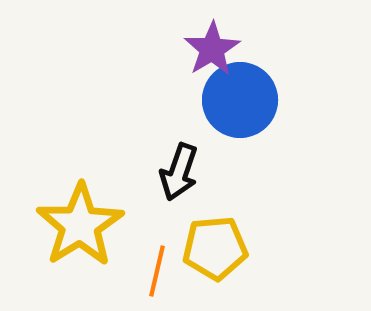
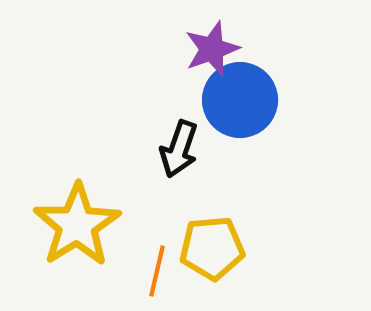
purple star: rotated 12 degrees clockwise
black arrow: moved 23 px up
yellow star: moved 3 px left
yellow pentagon: moved 3 px left
